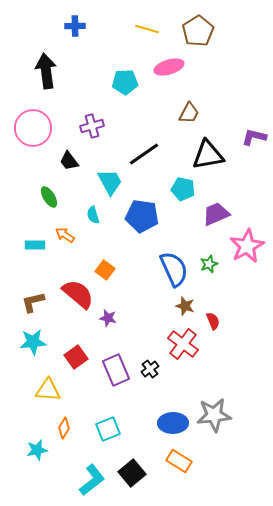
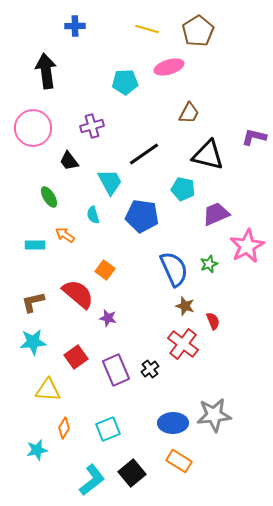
black triangle at (208, 155): rotated 24 degrees clockwise
